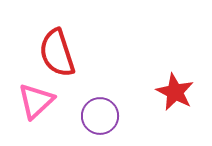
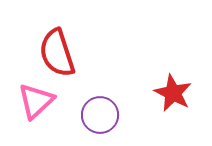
red star: moved 2 px left, 1 px down
purple circle: moved 1 px up
